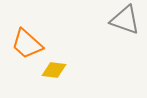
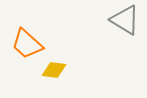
gray triangle: rotated 12 degrees clockwise
